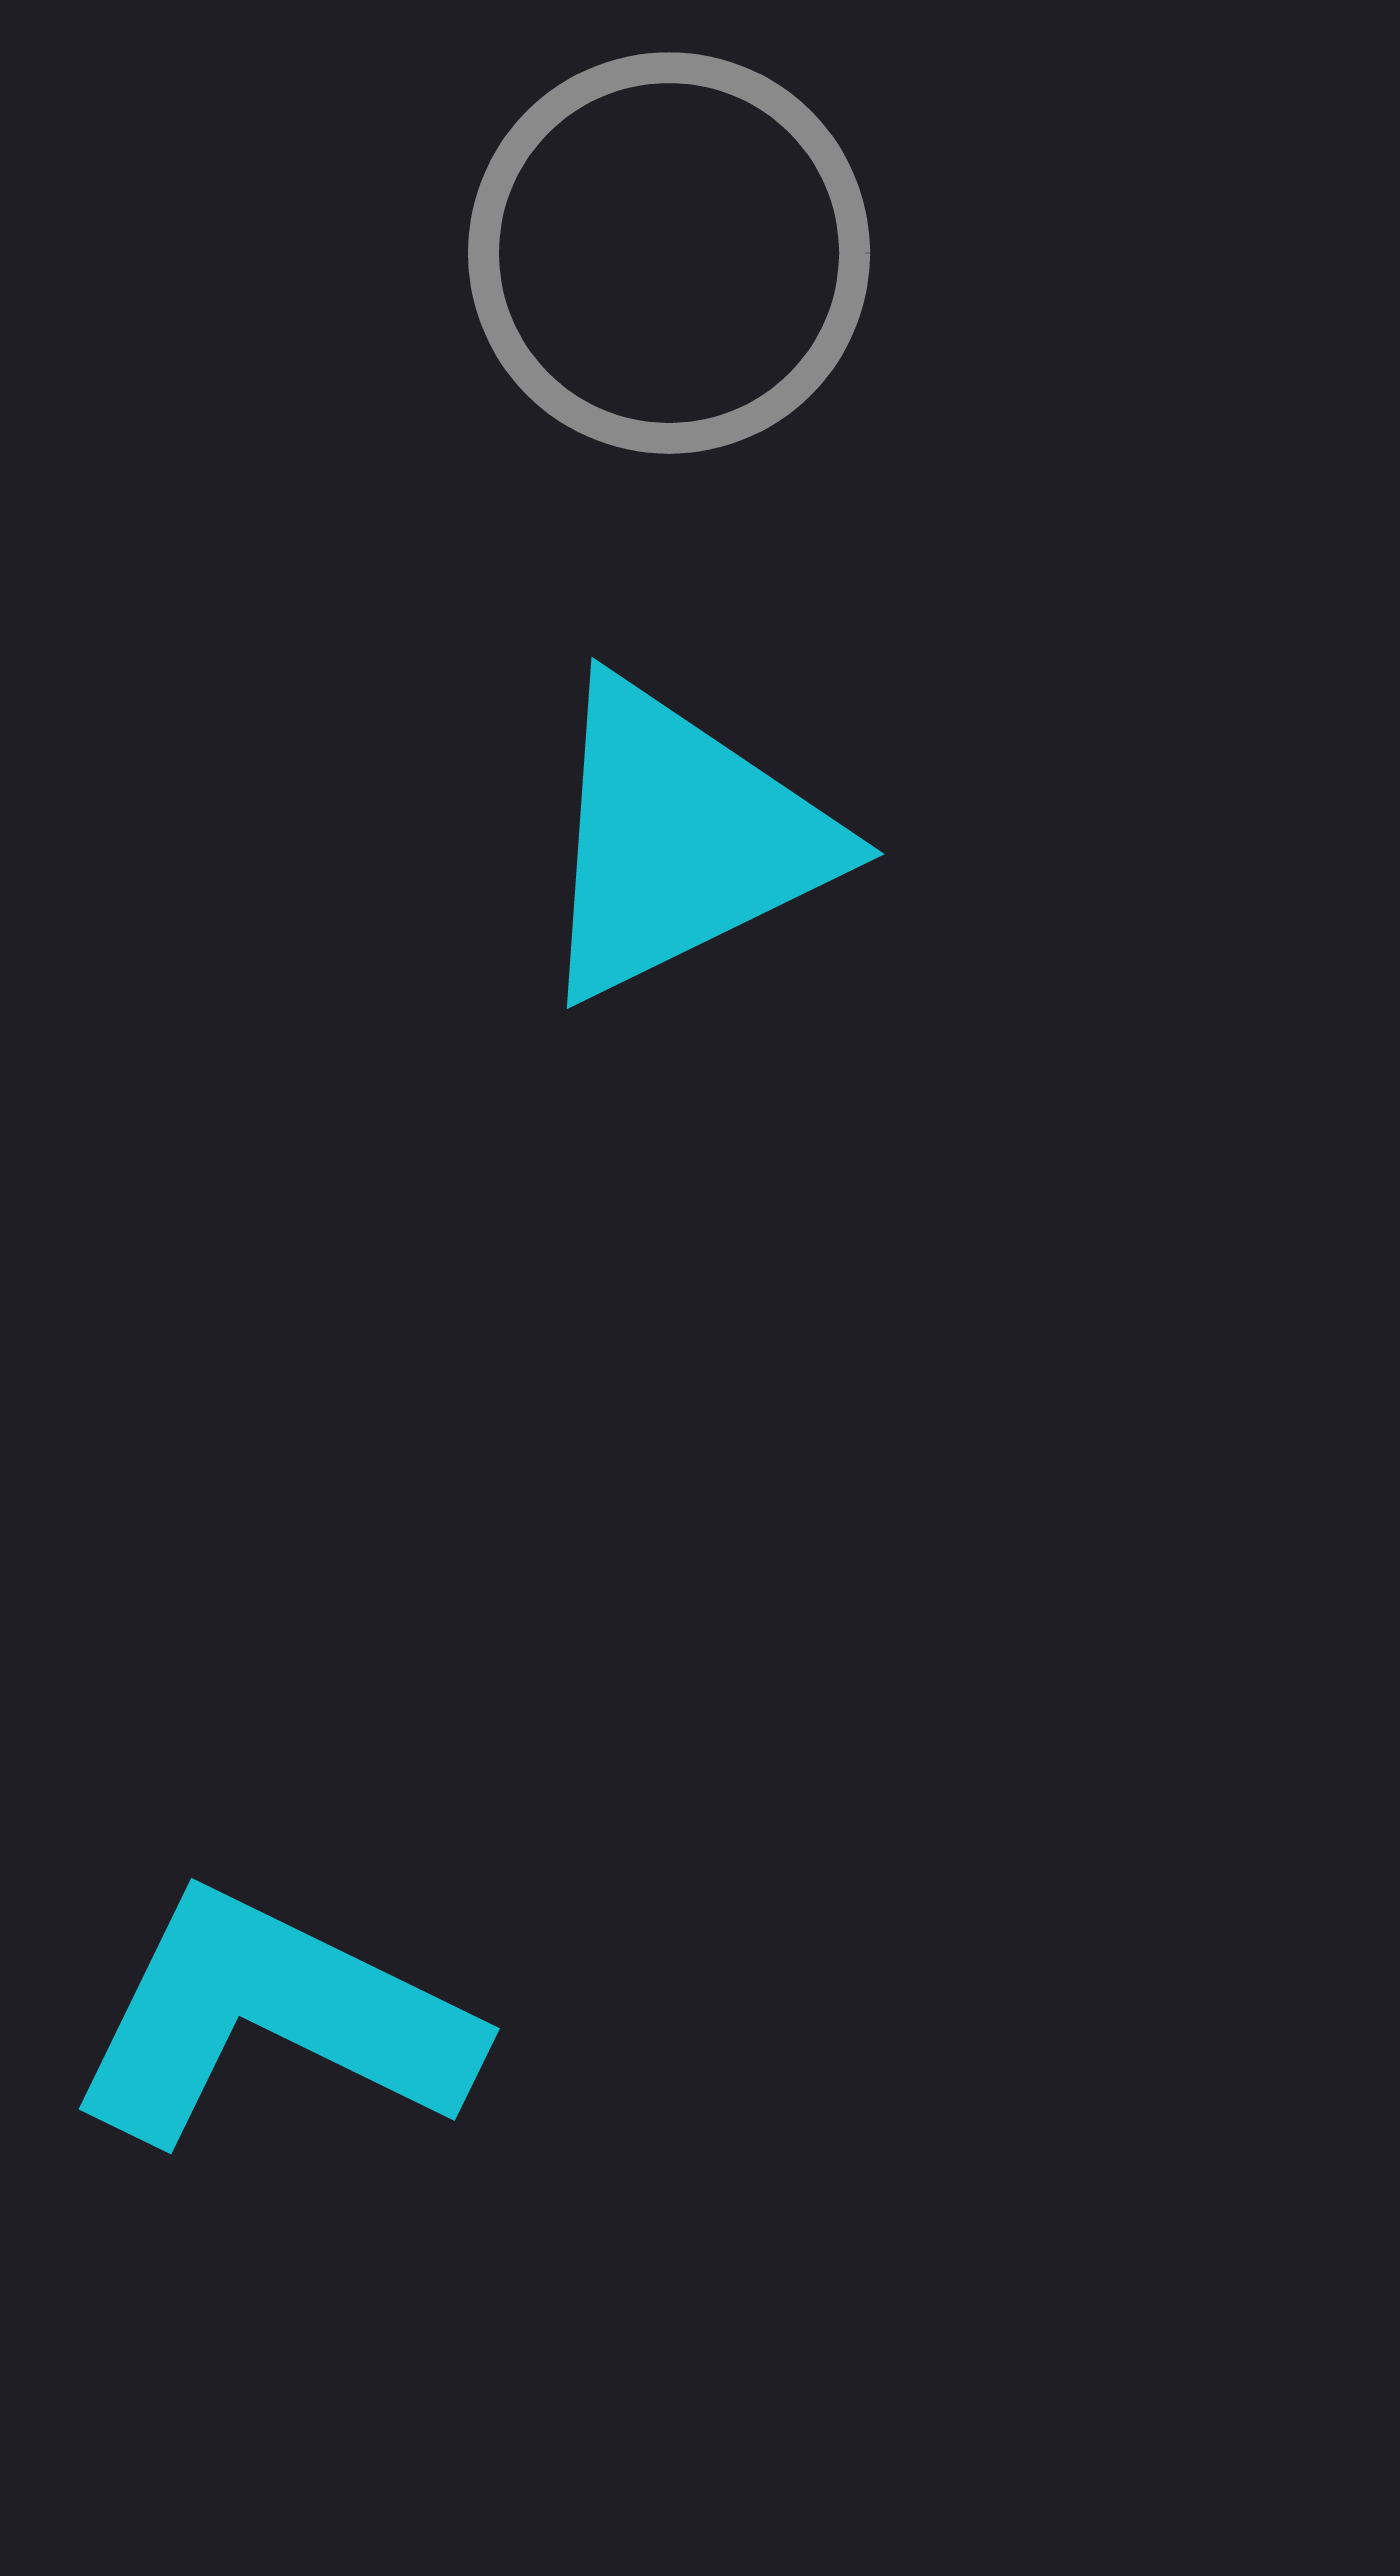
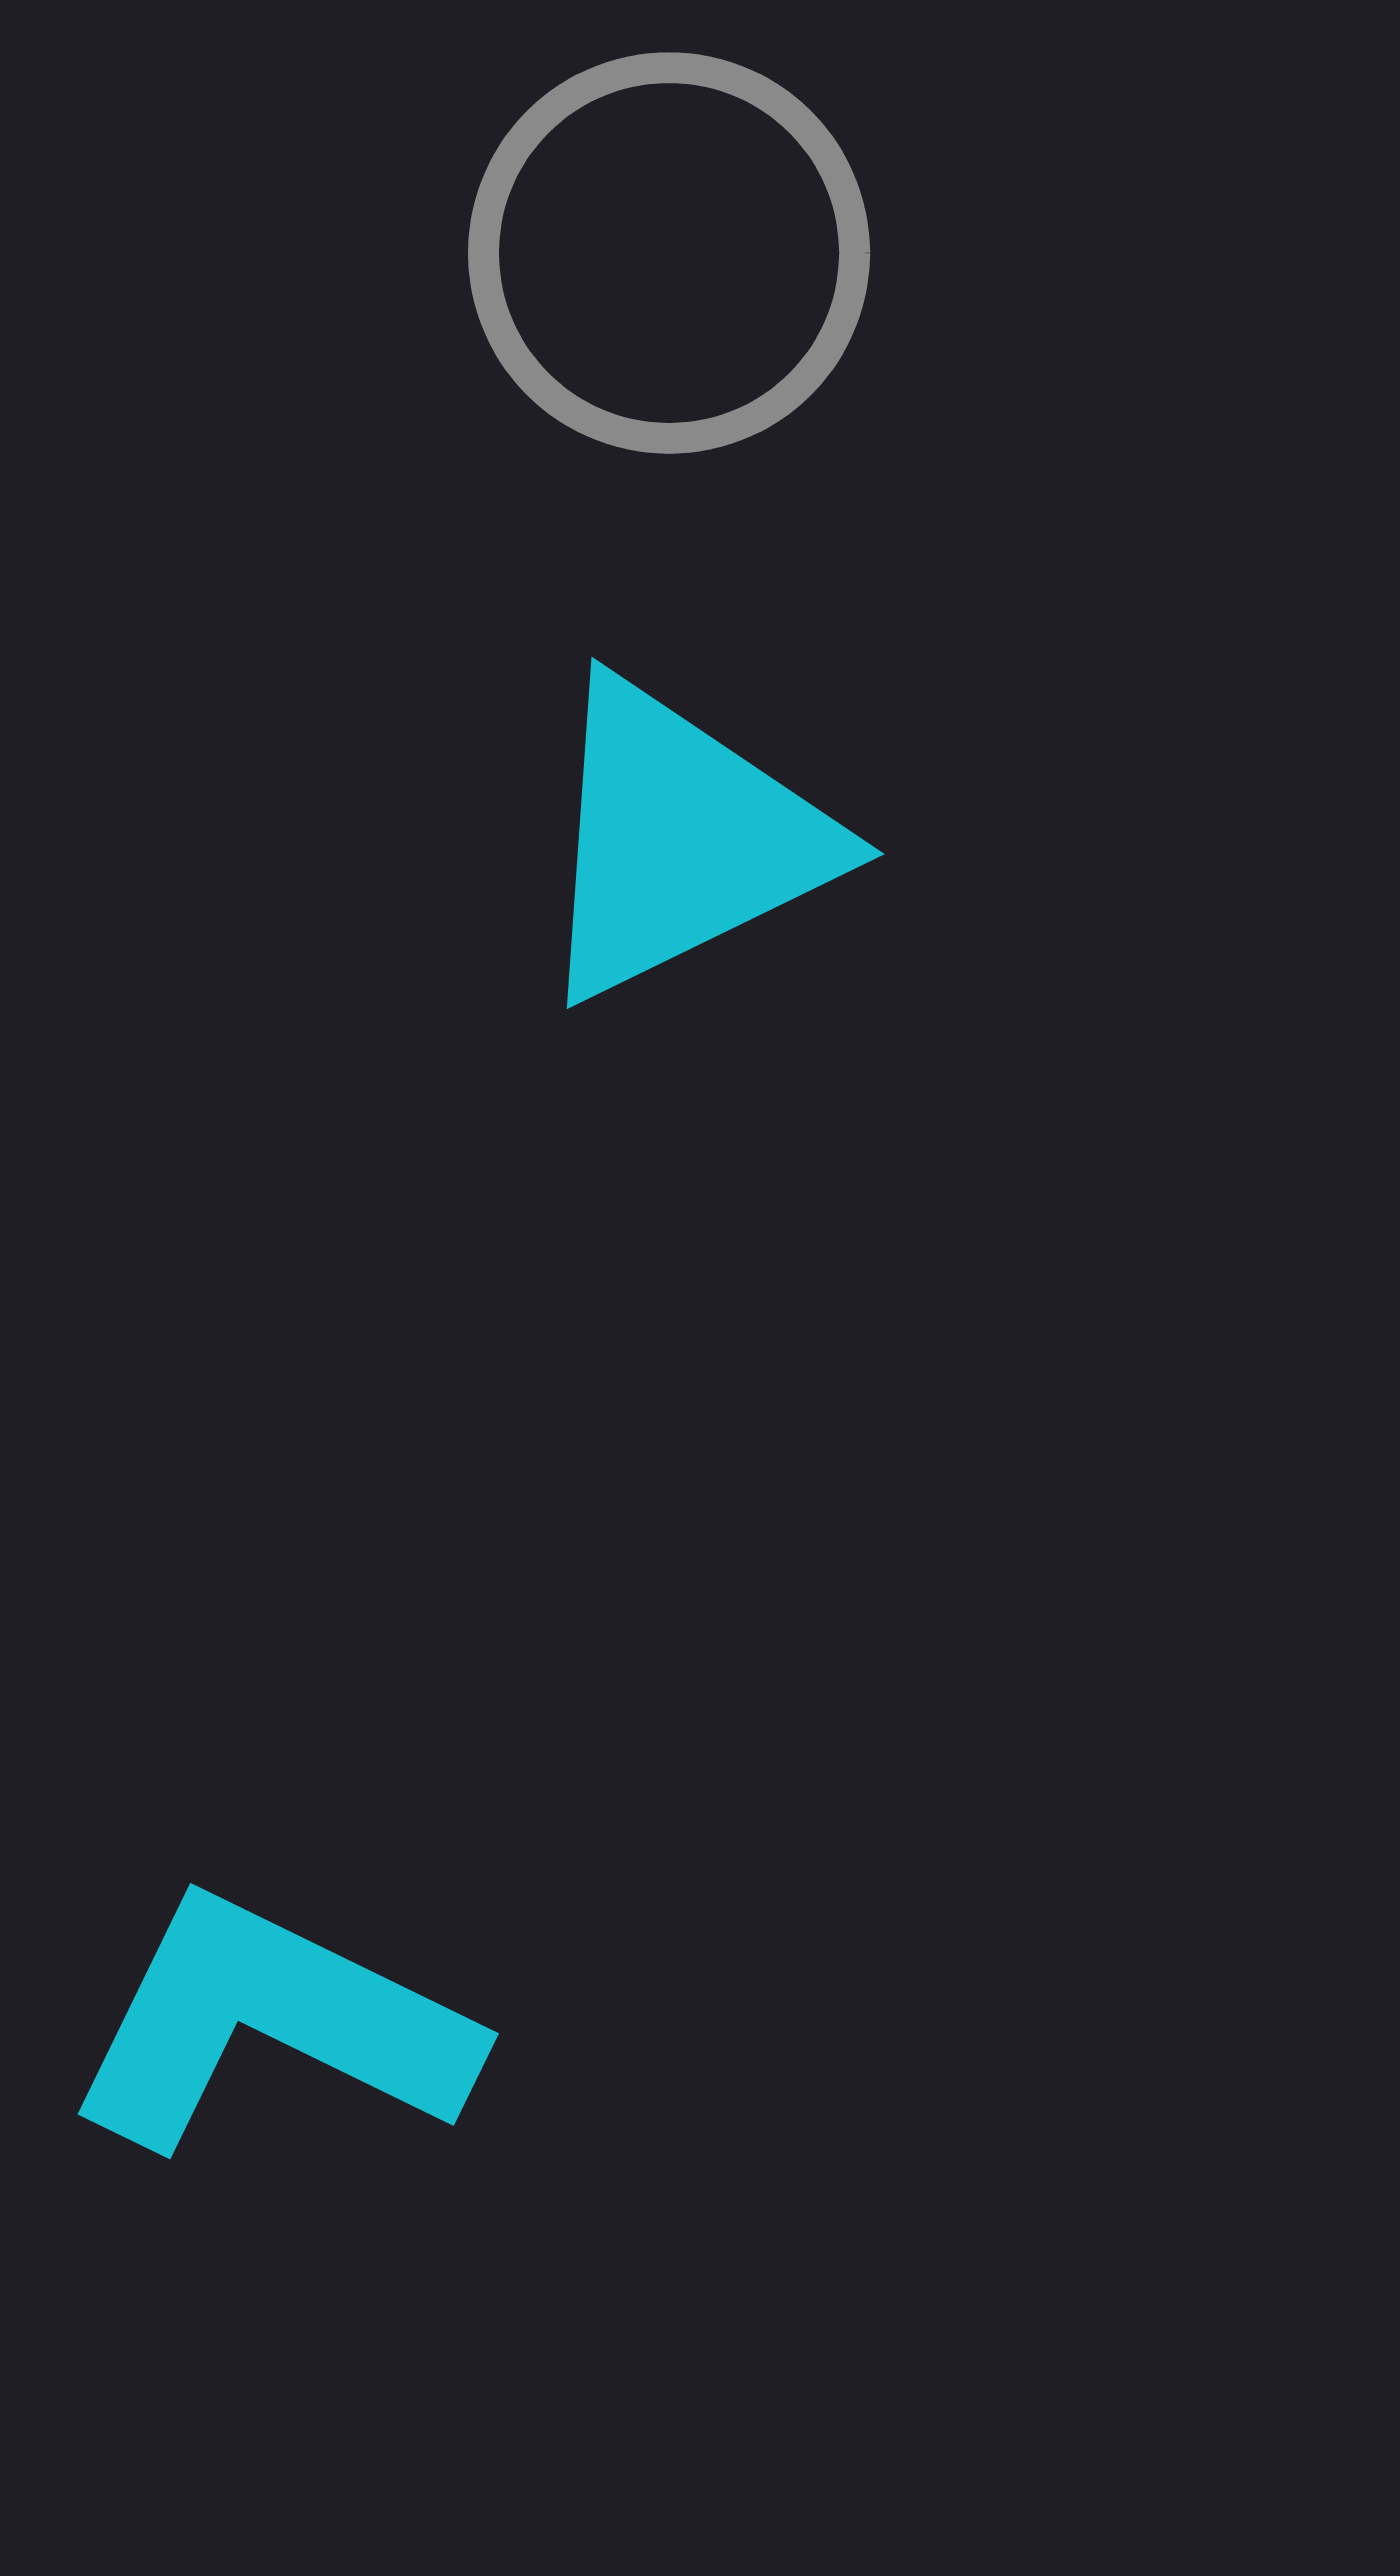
cyan L-shape: moved 1 px left, 5 px down
